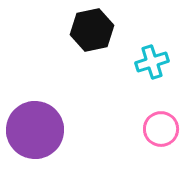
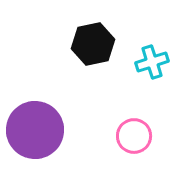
black hexagon: moved 1 px right, 14 px down
pink circle: moved 27 px left, 7 px down
